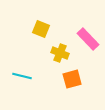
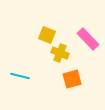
yellow square: moved 6 px right, 6 px down
cyan line: moved 2 px left
